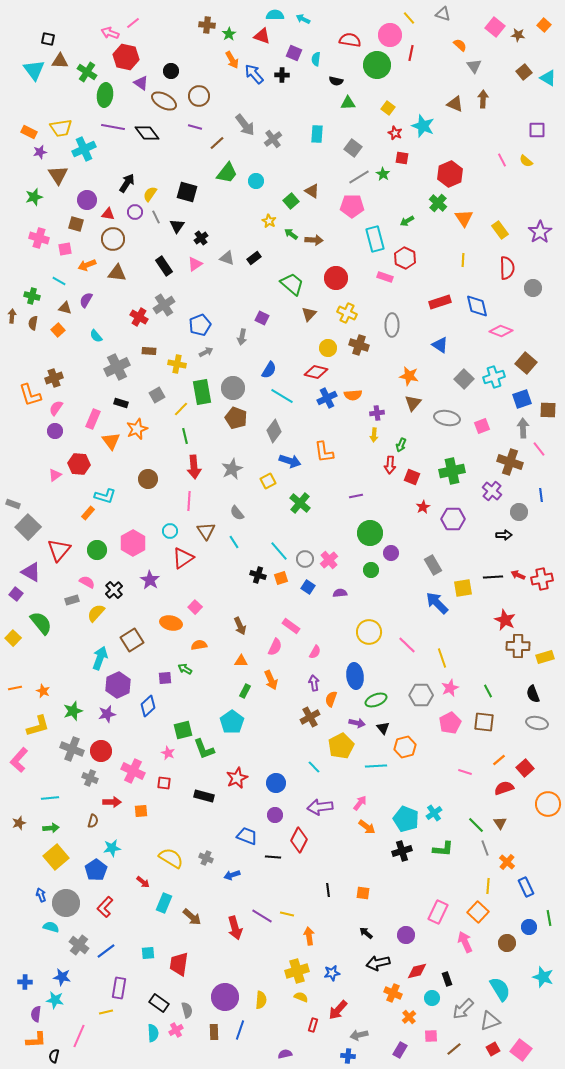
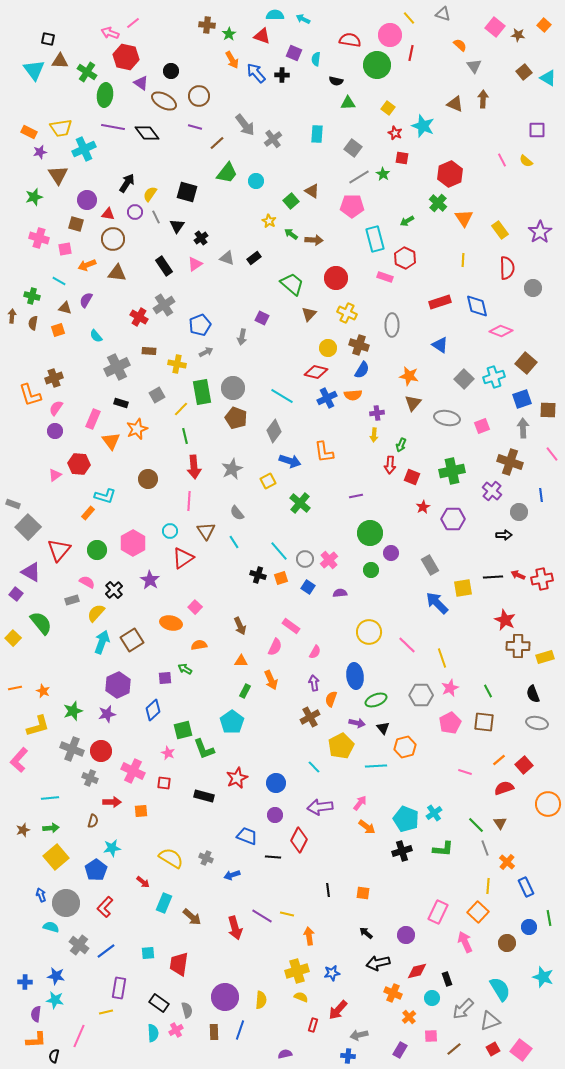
blue arrow at (254, 74): moved 2 px right, 1 px up
orange square at (58, 330): rotated 24 degrees clockwise
blue semicircle at (269, 370): moved 93 px right
pink line at (539, 449): moved 13 px right, 5 px down
gray rectangle at (433, 565): moved 3 px left
cyan arrow at (100, 658): moved 2 px right, 16 px up
blue diamond at (148, 706): moved 5 px right, 4 px down
red square at (525, 768): moved 1 px left, 3 px up
brown star at (19, 823): moved 4 px right, 7 px down
blue star at (62, 977): moved 6 px left, 1 px up
